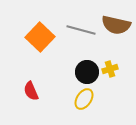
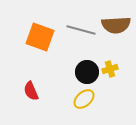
brown semicircle: rotated 16 degrees counterclockwise
orange square: rotated 24 degrees counterclockwise
yellow ellipse: rotated 15 degrees clockwise
